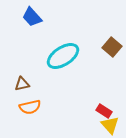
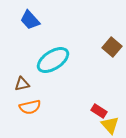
blue trapezoid: moved 2 px left, 3 px down
cyan ellipse: moved 10 px left, 4 px down
red rectangle: moved 5 px left
